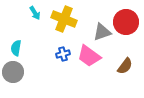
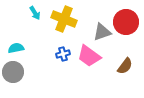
cyan semicircle: rotated 70 degrees clockwise
